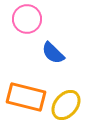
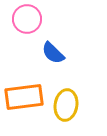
orange rectangle: moved 2 px left; rotated 21 degrees counterclockwise
yellow ellipse: rotated 32 degrees counterclockwise
